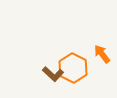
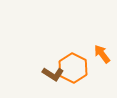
brown L-shape: rotated 10 degrees counterclockwise
